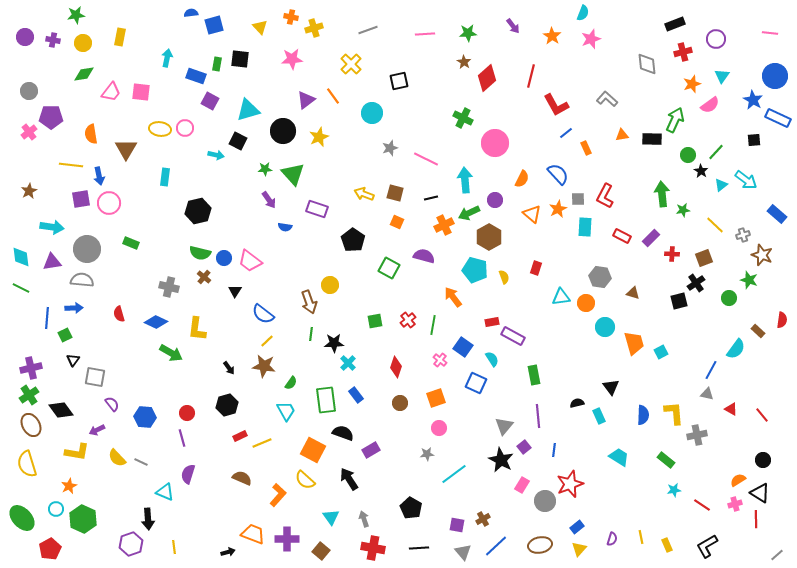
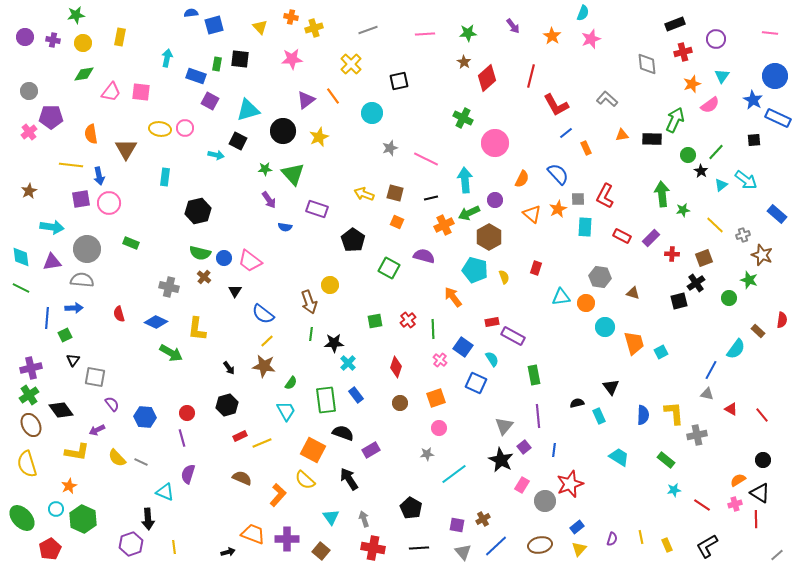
green line at (433, 325): moved 4 px down; rotated 12 degrees counterclockwise
